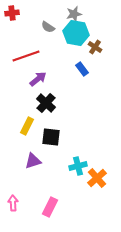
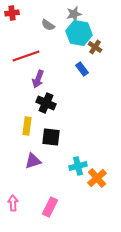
gray semicircle: moved 2 px up
cyan hexagon: moved 3 px right
purple arrow: rotated 150 degrees clockwise
black cross: rotated 18 degrees counterclockwise
yellow rectangle: rotated 18 degrees counterclockwise
